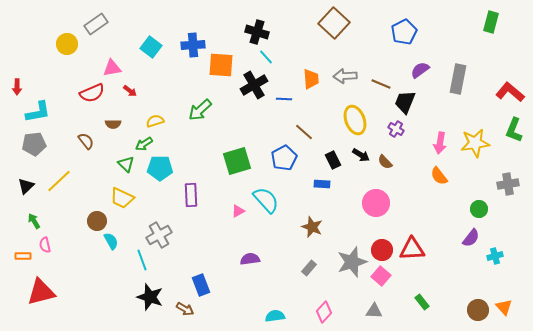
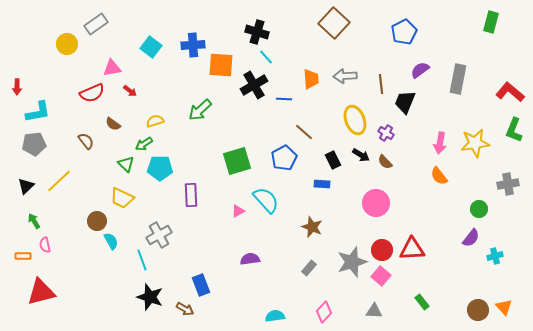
brown line at (381, 84): rotated 60 degrees clockwise
brown semicircle at (113, 124): rotated 35 degrees clockwise
purple cross at (396, 129): moved 10 px left, 4 px down
